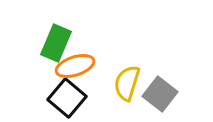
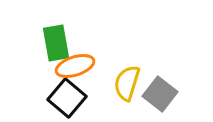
green rectangle: rotated 33 degrees counterclockwise
